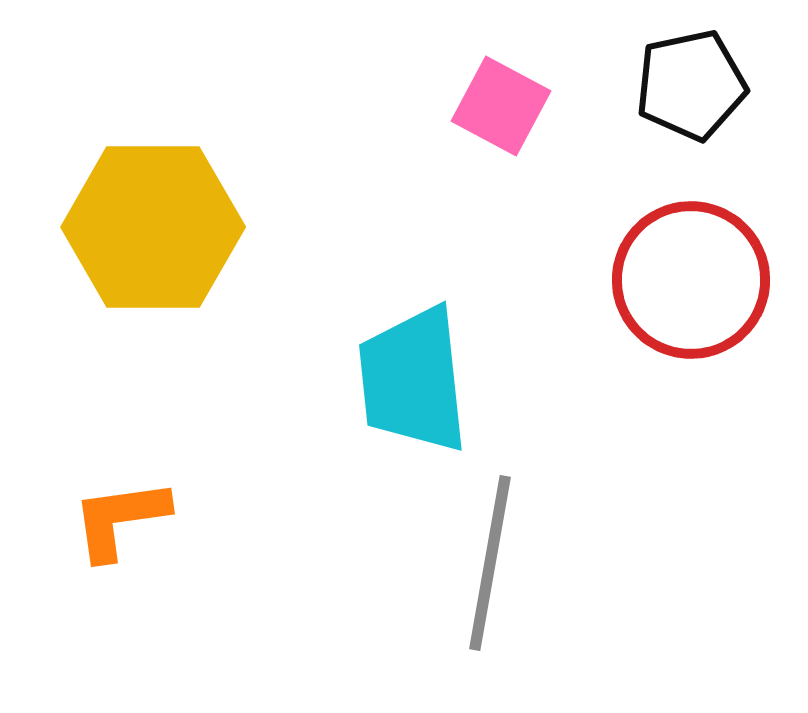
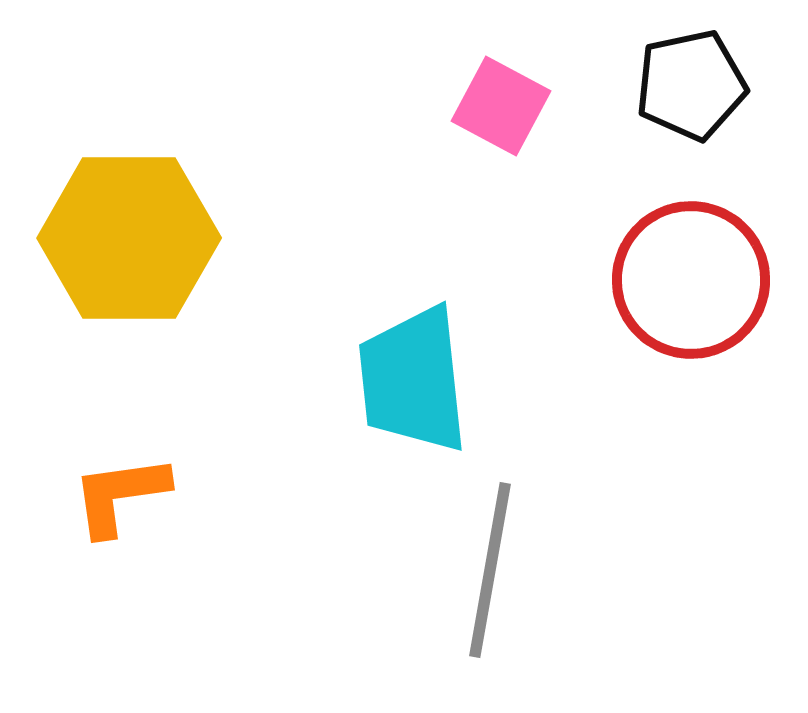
yellow hexagon: moved 24 px left, 11 px down
orange L-shape: moved 24 px up
gray line: moved 7 px down
